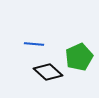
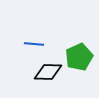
black diamond: rotated 40 degrees counterclockwise
